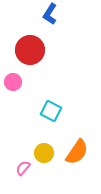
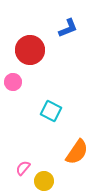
blue L-shape: moved 18 px right, 14 px down; rotated 145 degrees counterclockwise
yellow circle: moved 28 px down
